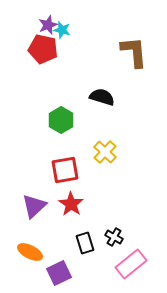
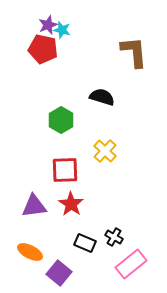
yellow cross: moved 1 px up
red square: rotated 8 degrees clockwise
purple triangle: rotated 36 degrees clockwise
black rectangle: rotated 50 degrees counterclockwise
purple square: rotated 25 degrees counterclockwise
